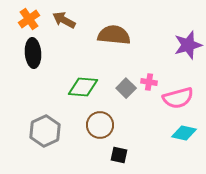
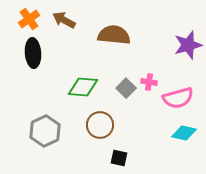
black square: moved 3 px down
